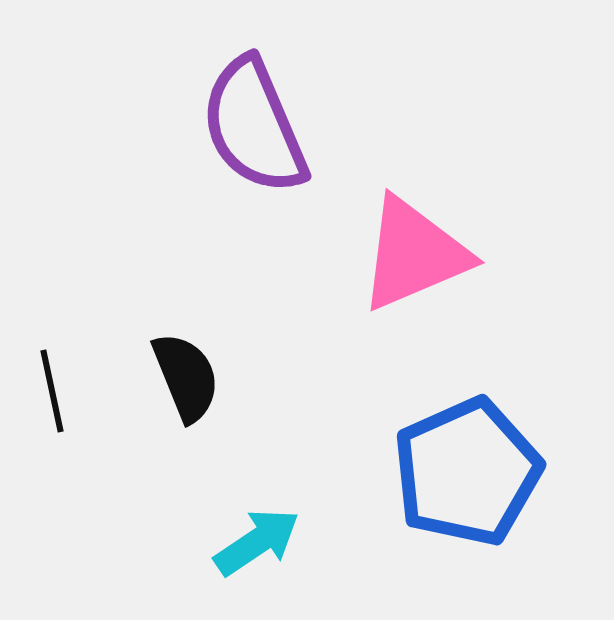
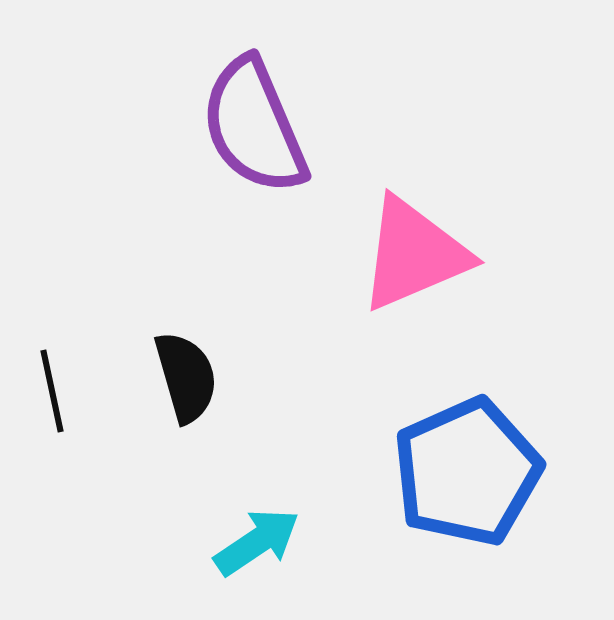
black semicircle: rotated 6 degrees clockwise
